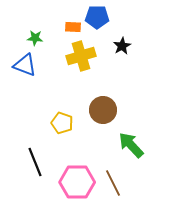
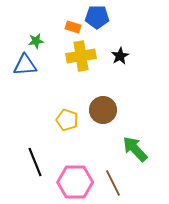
orange rectangle: rotated 14 degrees clockwise
green star: moved 1 px right, 3 px down; rotated 14 degrees counterclockwise
black star: moved 2 px left, 10 px down
yellow cross: rotated 8 degrees clockwise
blue triangle: rotated 25 degrees counterclockwise
yellow pentagon: moved 5 px right, 3 px up
green arrow: moved 4 px right, 4 px down
pink hexagon: moved 2 px left
